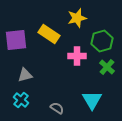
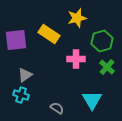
pink cross: moved 1 px left, 3 px down
gray triangle: rotated 21 degrees counterclockwise
cyan cross: moved 5 px up; rotated 21 degrees counterclockwise
